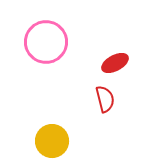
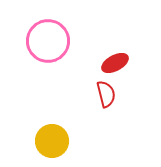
pink circle: moved 2 px right, 1 px up
red semicircle: moved 1 px right, 5 px up
